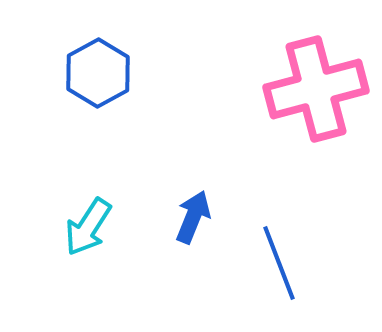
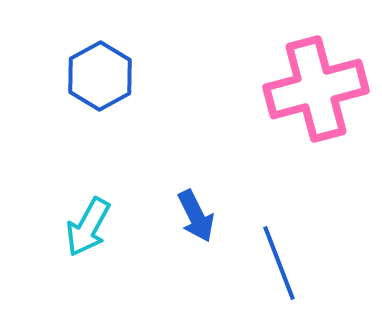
blue hexagon: moved 2 px right, 3 px down
blue arrow: moved 3 px right, 1 px up; rotated 132 degrees clockwise
cyan arrow: rotated 4 degrees counterclockwise
